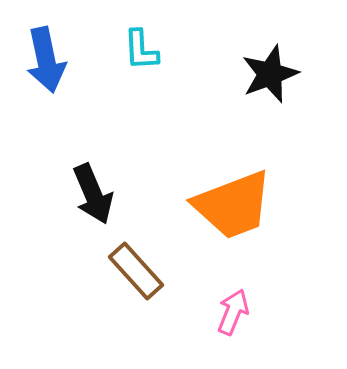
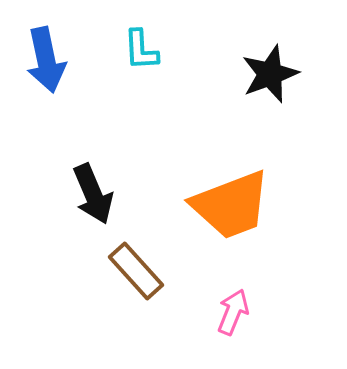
orange trapezoid: moved 2 px left
